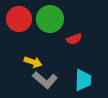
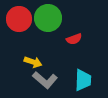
green circle: moved 2 px left, 1 px up
